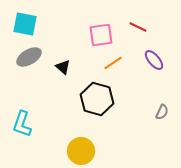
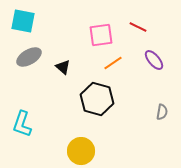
cyan square: moved 2 px left, 3 px up
gray semicircle: rotated 14 degrees counterclockwise
